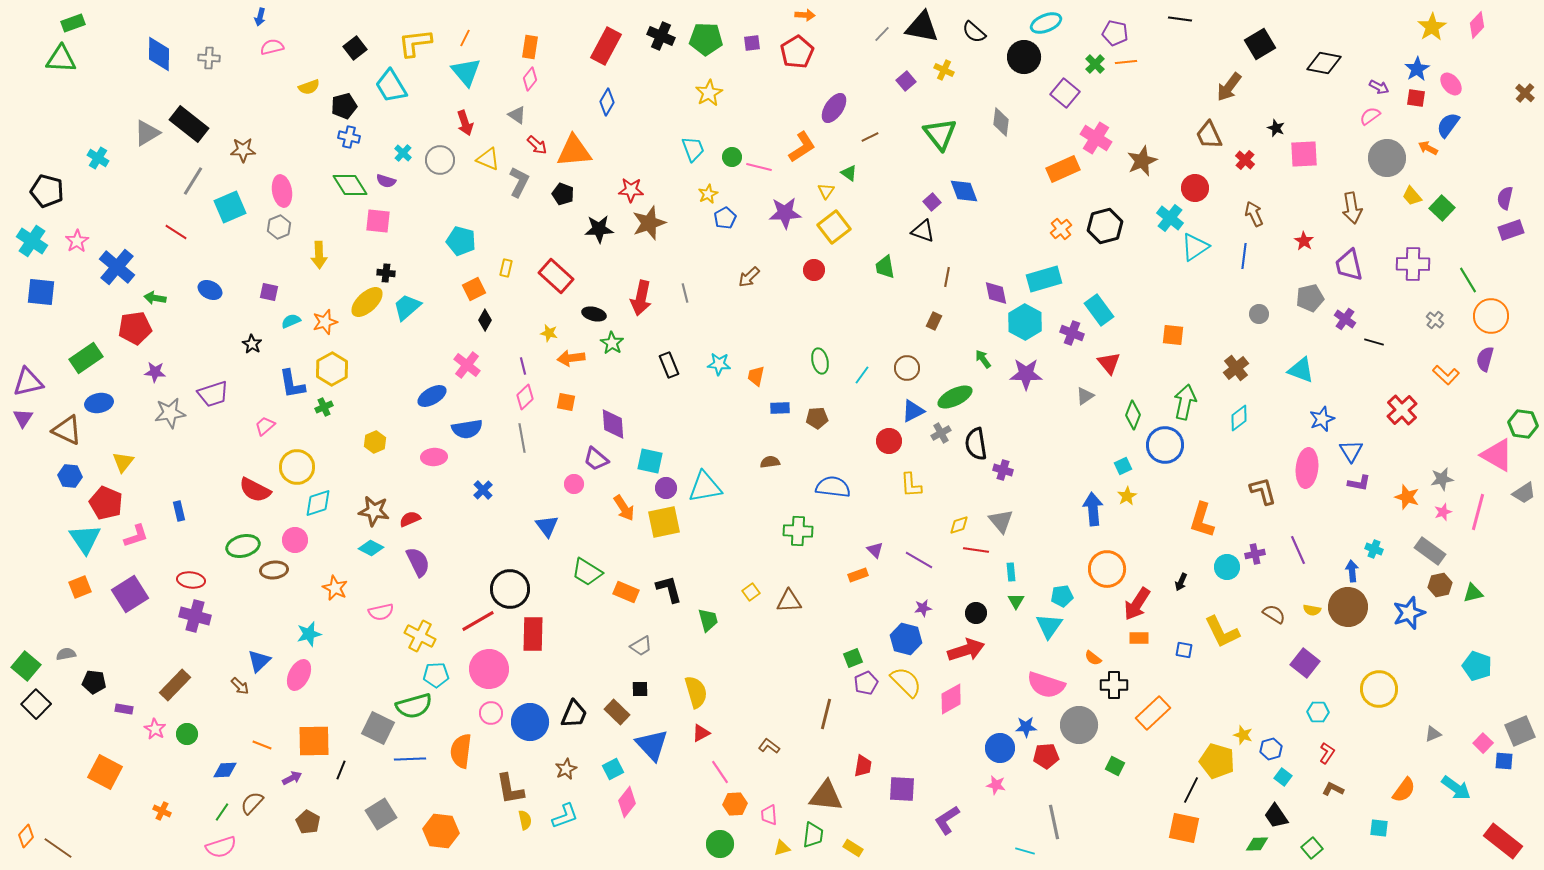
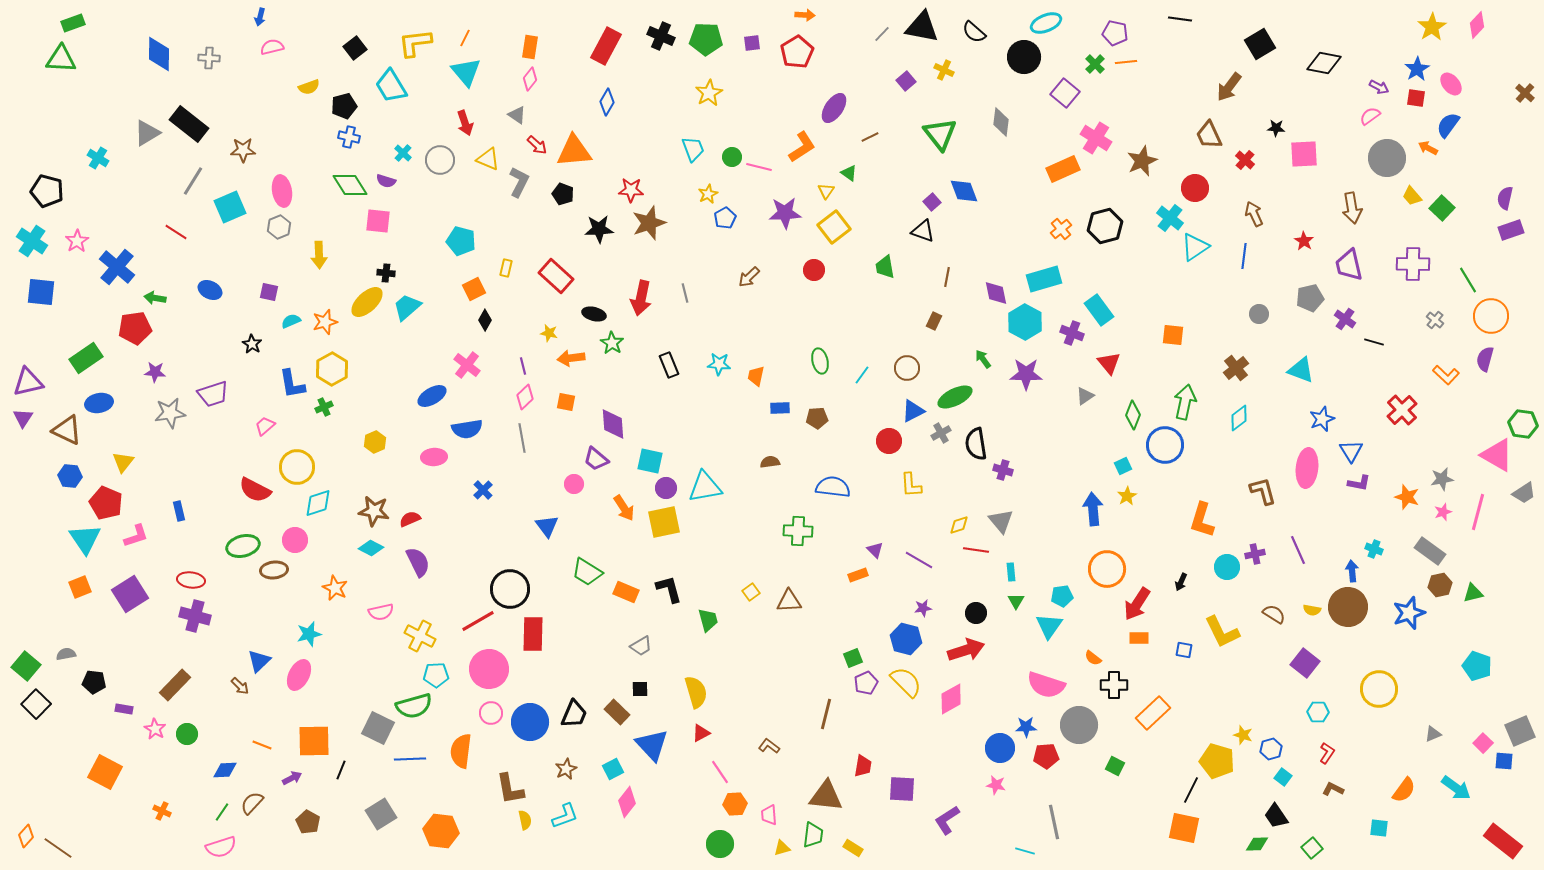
black star at (1276, 128): rotated 18 degrees counterclockwise
